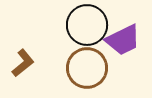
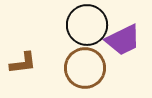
brown L-shape: rotated 32 degrees clockwise
brown circle: moved 2 px left
